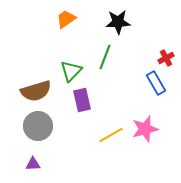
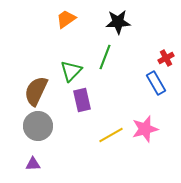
brown semicircle: rotated 132 degrees clockwise
